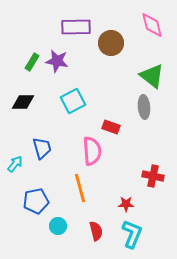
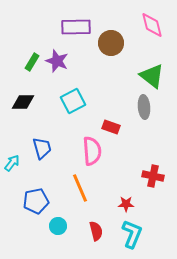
purple star: rotated 10 degrees clockwise
cyan arrow: moved 3 px left, 1 px up
orange line: rotated 8 degrees counterclockwise
